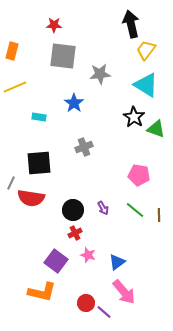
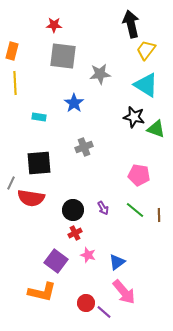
yellow line: moved 4 px up; rotated 70 degrees counterclockwise
black star: rotated 20 degrees counterclockwise
